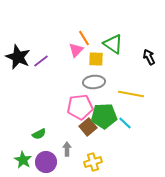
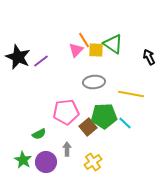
orange line: moved 2 px down
yellow square: moved 9 px up
pink pentagon: moved 14 px left, 5 px down
yellow cross: rotated 18 degrees counterclockwise
